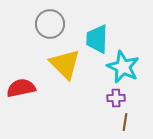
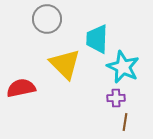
gray circle: moved 3 px left, 5 px up
